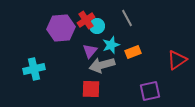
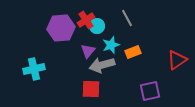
purple triangle: moved 2 px left
